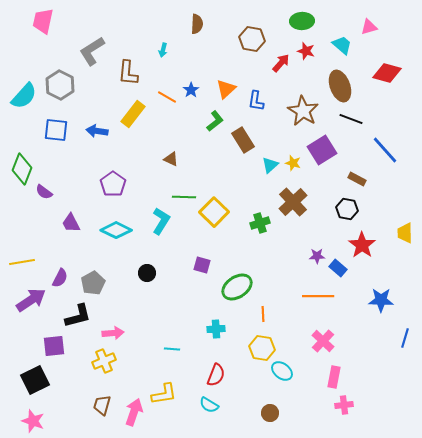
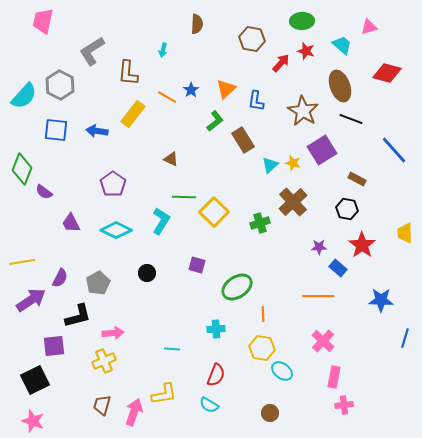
blue line at (385, 150): moved 9 px right
purple star at (317, 256): moved 2 px right, 9 px up
purple square at (202, 265): moved 5 px left
gray pentagon at (93, 283): moved 5 px right
